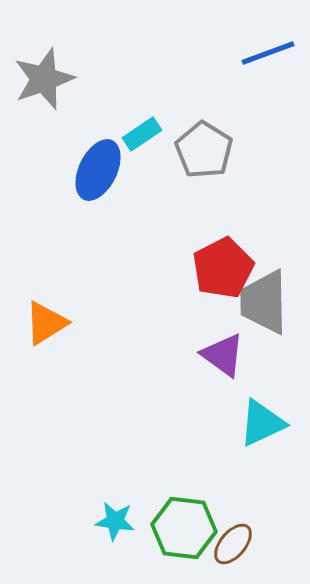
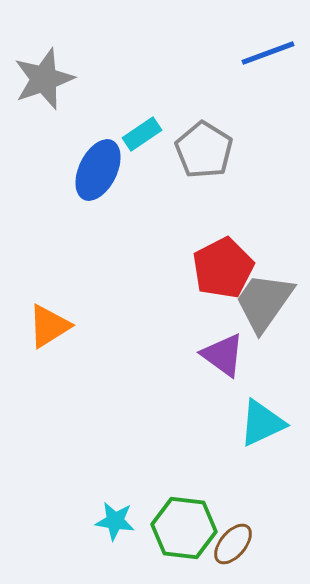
gray trapezoid: rotated 36 degrees clockwise
orange triangle: moved 3 px right, 3 px down
